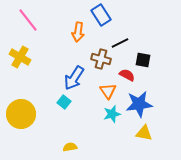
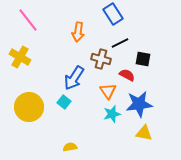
blue rectangle: moved 12 px right, 1 px up
black square: moved 1 px up
yellow circle: moved 8 px right, 7 px up
